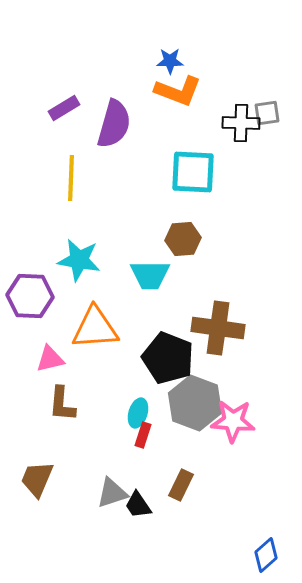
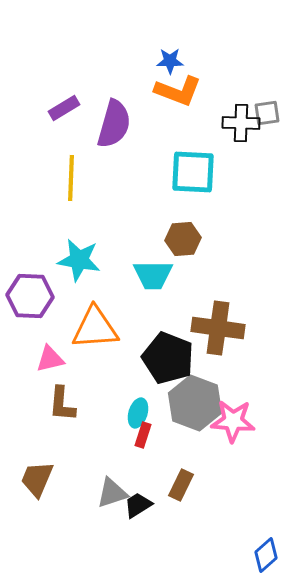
cyan trapezoid: moved 3 px right
black trapezoid: rotated 92 degrees clockwise
